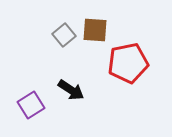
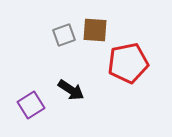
gray square: rotated 20 degrees clockwise
